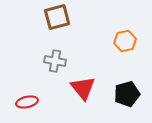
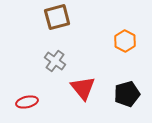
orange hexagon: rotated 20 degrees counterclockwise
gray cross: rotated 25 degrees clockwise
